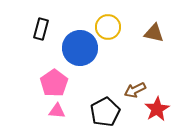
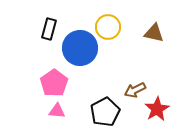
black rectangle: moved 8 px right
